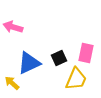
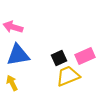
pink rectangle: moved 1 px left, 3 px down; rotated 54 degrees clockwise
blue triangle: moved 11 px left, 8 px up; rotated 15 degrees clockwise
yellow trapezoid: moved 8 px left, 3 px up; rotated 135 degrees counterclockwise
yellow arrow: rotated 21 degrees clockwise
